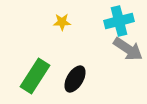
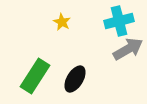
yellow star: rotated 30 degrees clockwise
gray arrow: rotated 64 degrees counterclockwise
